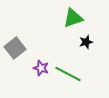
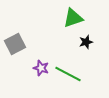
gray square: moved 4 px up; rotated 10 degrees clockwise
